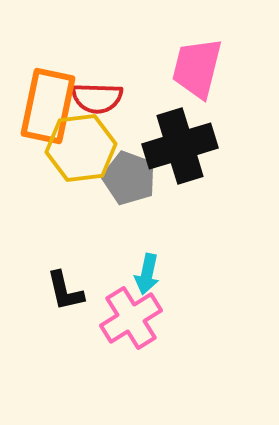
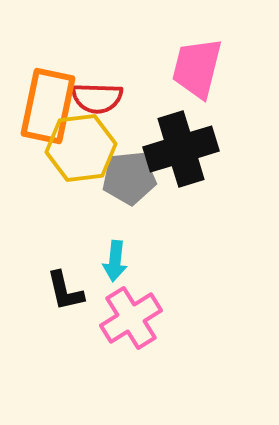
black cross: moved 1 px right, 3 px down
gray pentagon: rotated 26 degrees counterclockwise
cyan arrow: moved 32 px left, 13 px up; rotated 6 degrees counterclockwise
